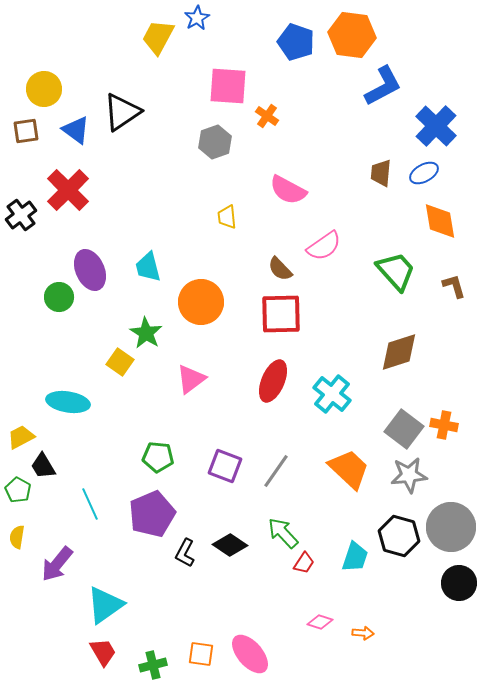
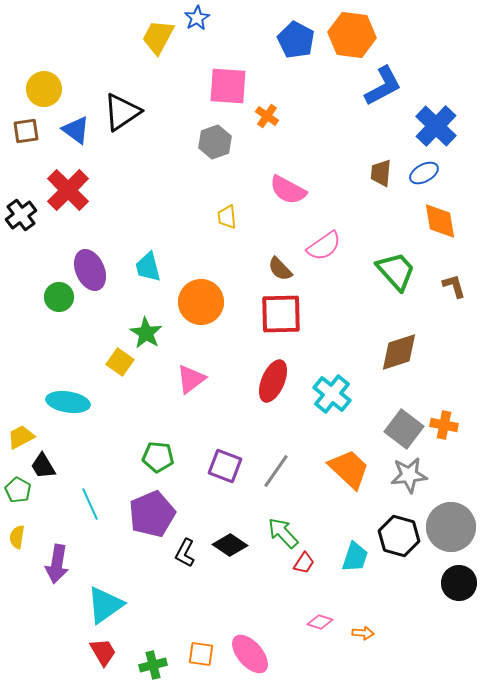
blue pentagon at (296, 42): moved 2 px up; rotated 9 degrees clockwise
purple arrow at (57, 564): rotated 30 degrees counterclockwise
